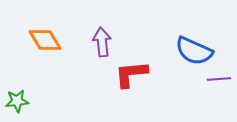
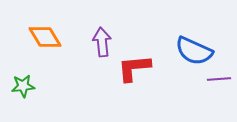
orange diamond: moved 3 px up
red L-shape: moved 3 px right, 6 px up
green star: moved 6 px right, 15 px up
